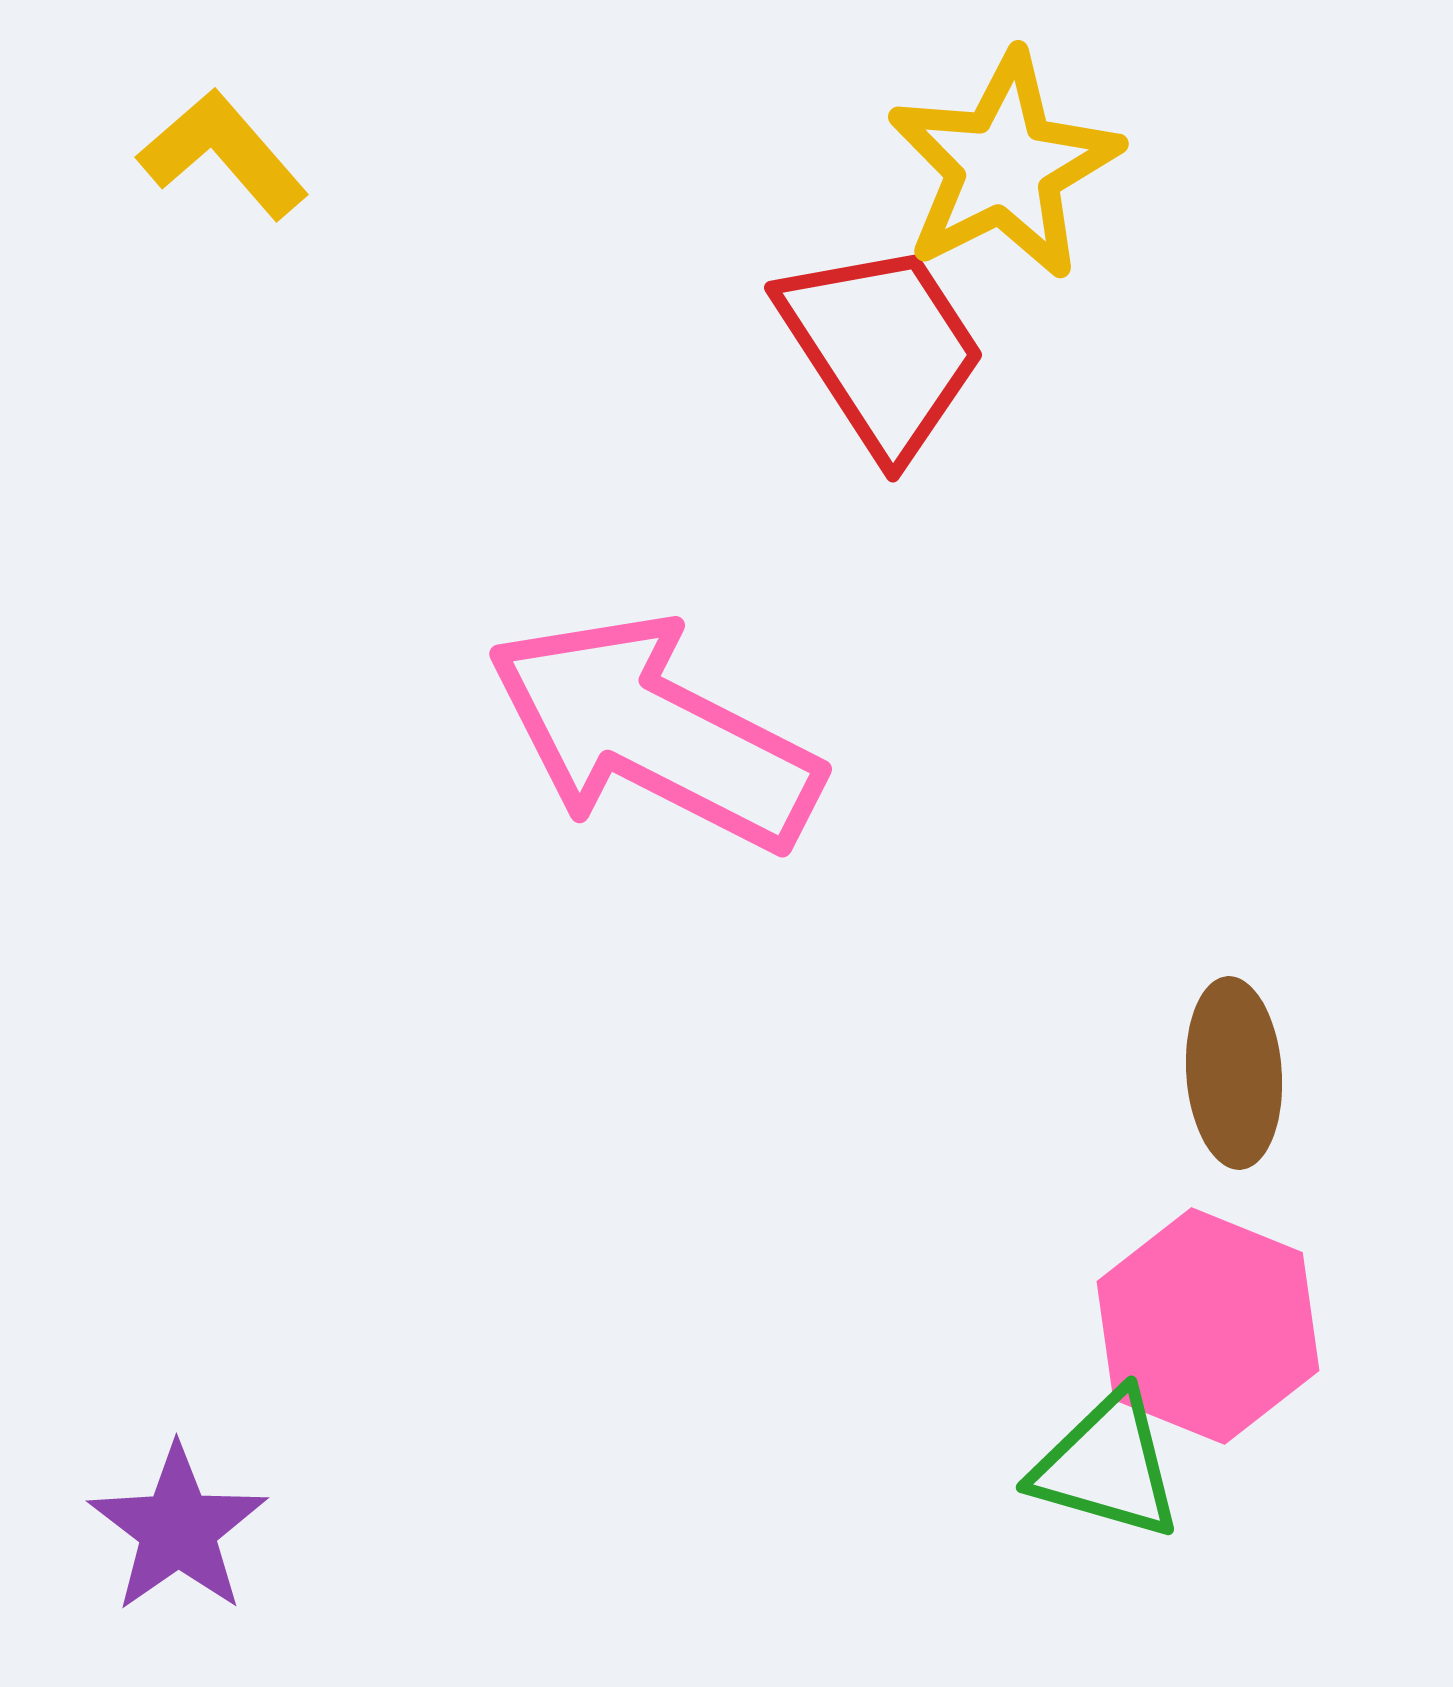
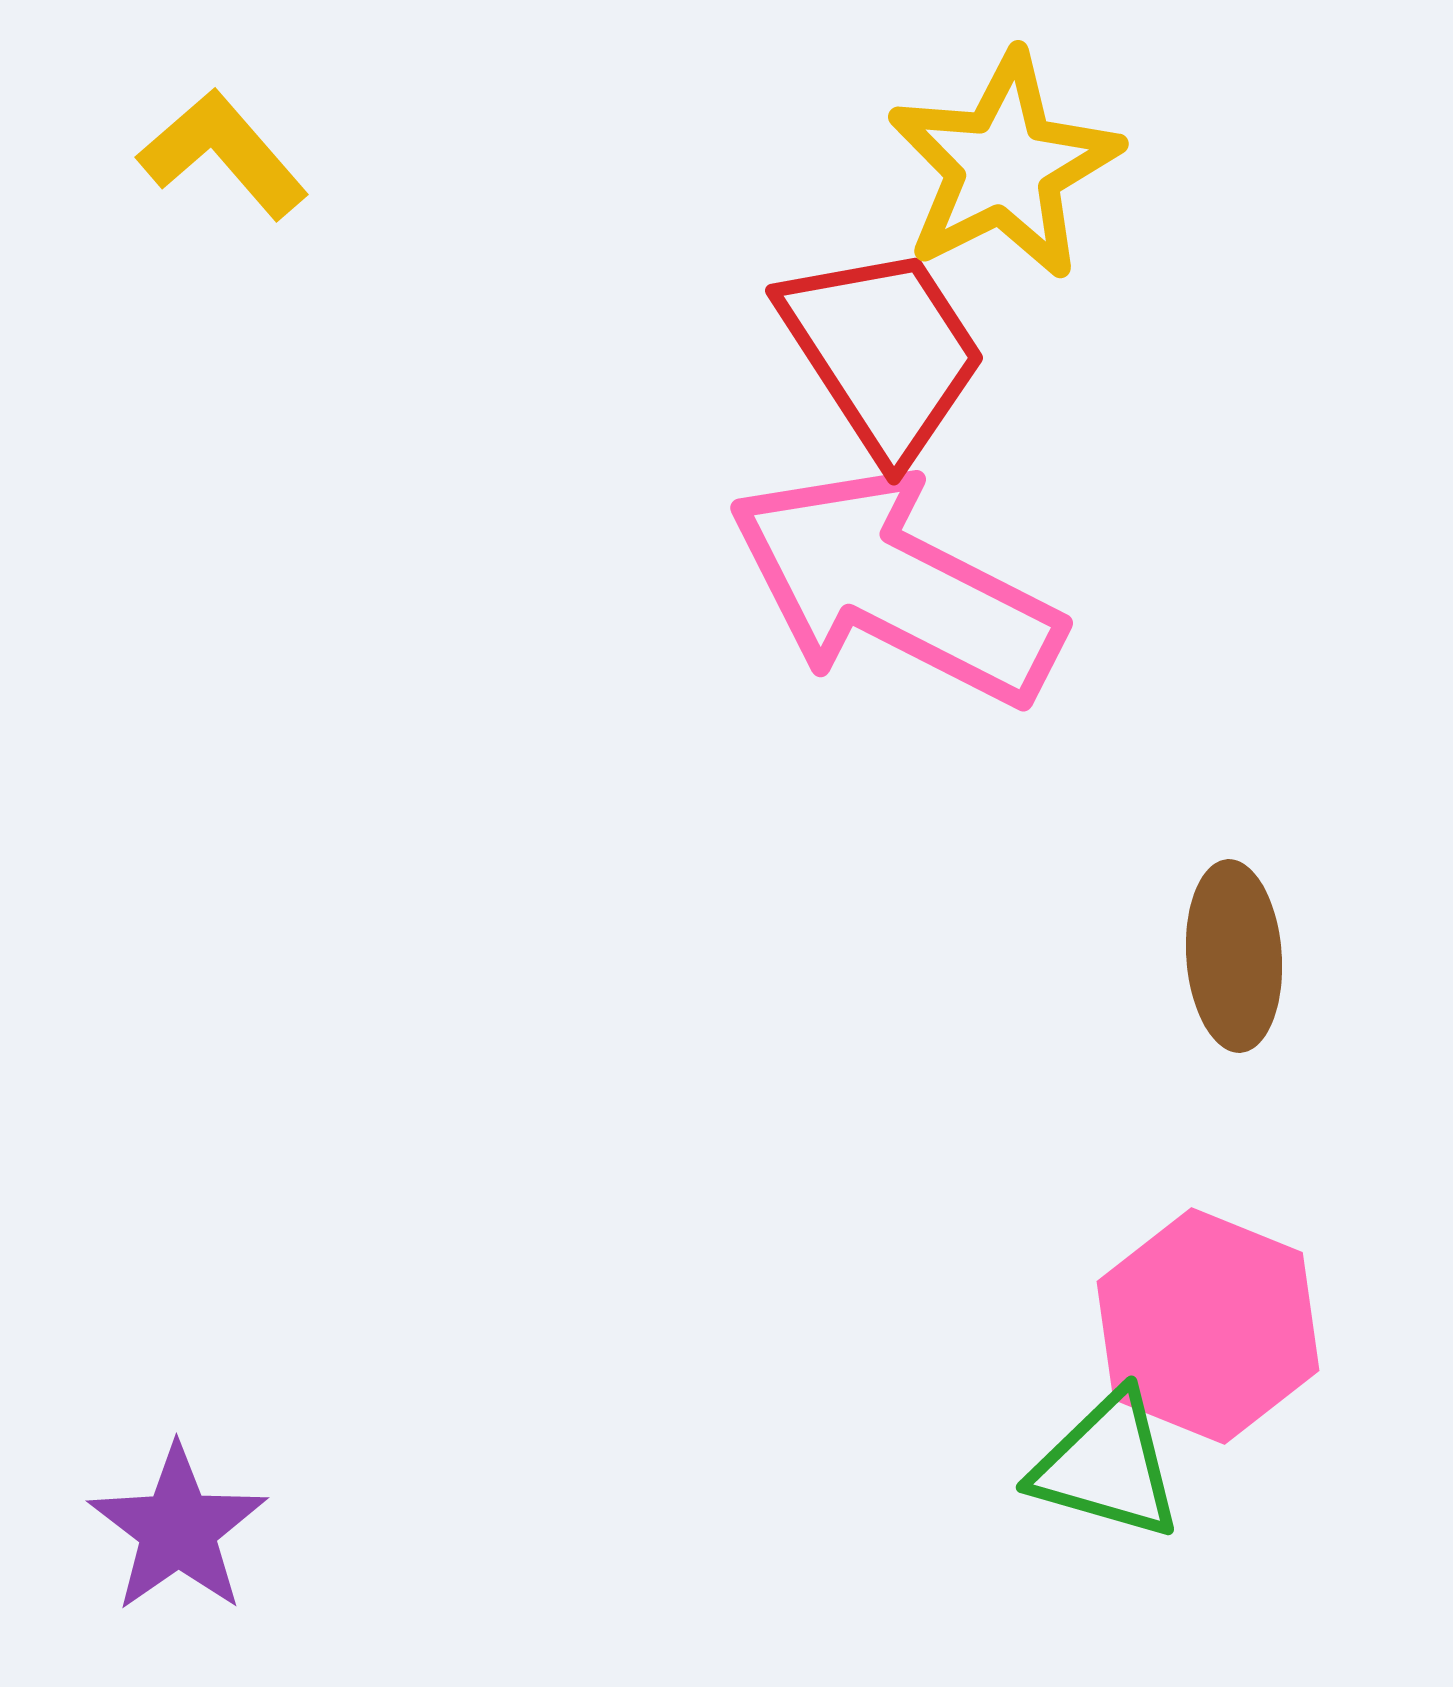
red trapezoid: moved 1 px right, 3 px down
pink arrow: moved 241 px right, 146 px up
brown ellipse: moved 117 px up
